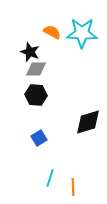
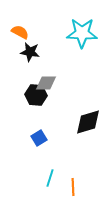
orange semicircle: moved 32 px left
black star: rotated 12 degrees counterclockwise
gray diamond: moved 10 px right, 14 px down
